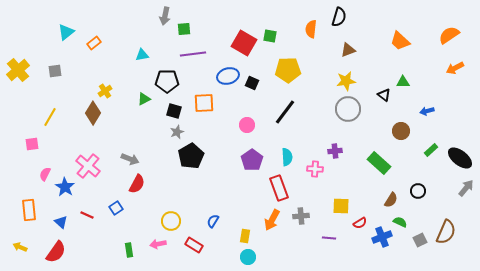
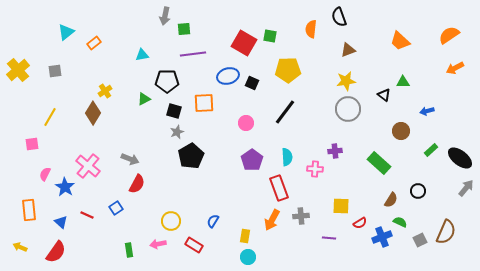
black semicircle at (339, 17): rotated 144 degrees clockwise
pink circle at (247, 125): moved 1 px left, 2 px up
